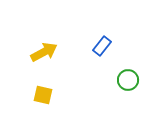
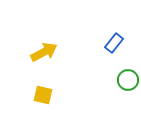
blue rectangle: moved 12 px right, 3 px up
